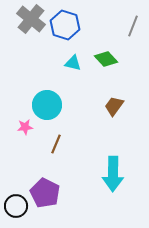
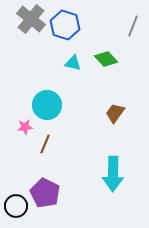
brown trapezoid: moved 1 px right, 7 px down
brown line: moved 11 px left
